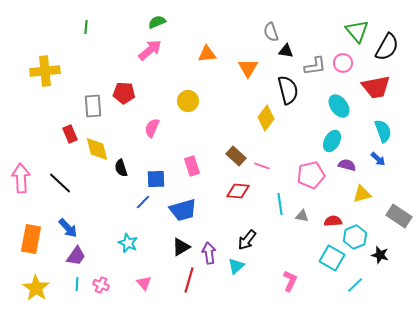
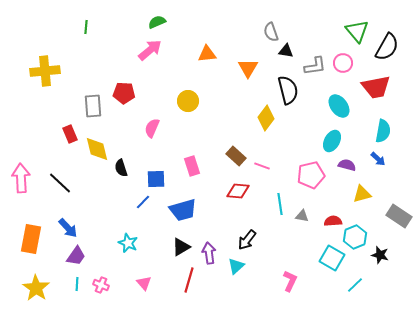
cyan semicircle at (383, 131): rotated 30 degrees clockwise
